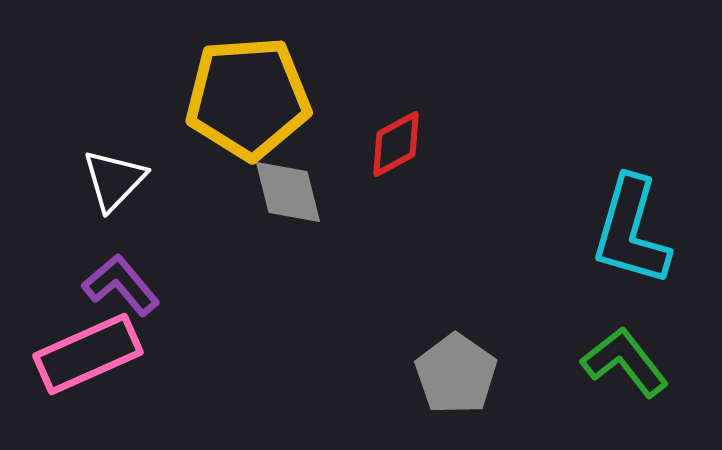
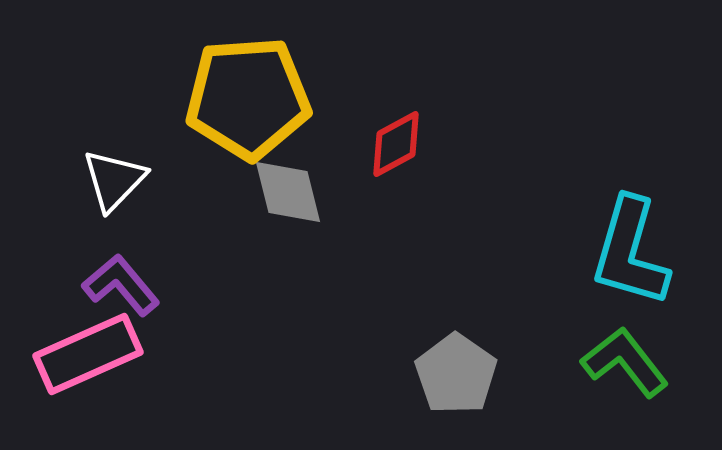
cyan L-shape: moved 1 px left, 21 px down
